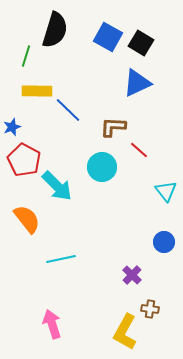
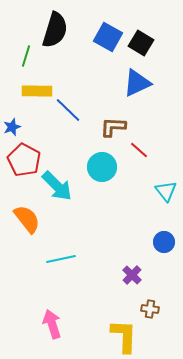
yellow L-shape: moved 1 px left, 4 px down; rotated 153 degrees clockwise
